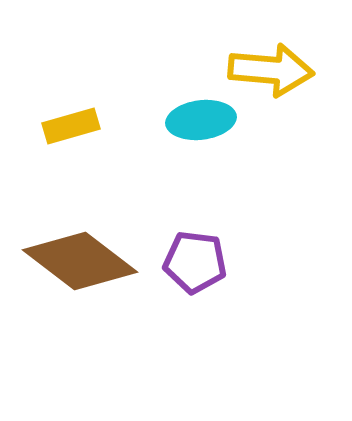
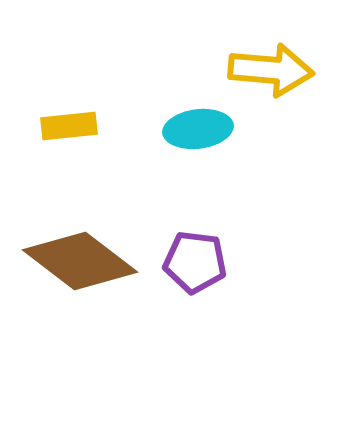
cyan ellipse: moved 3 px left, 9 px down
yellow rectangle: moved 2 px left; rotated 10 degrees clockwise
